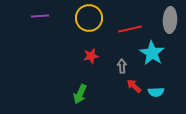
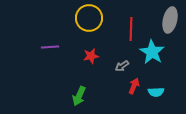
purple line: moved 10 px right, 31 px down
gray ellipse: rotated 10 degrees clockwise
red line: moved 1 px right; rotated 75 degrees counterclockwise
cyan star: moved 1 px up
gray arrow: rotated 120 degrees counterclockwise
red arrow: rotated 70 degrees clockwise
green arrow: moved 1 px left, 2 px down
